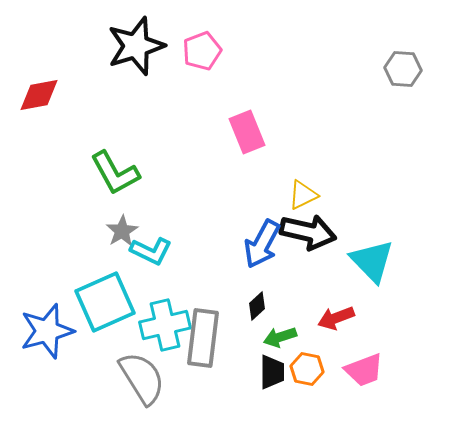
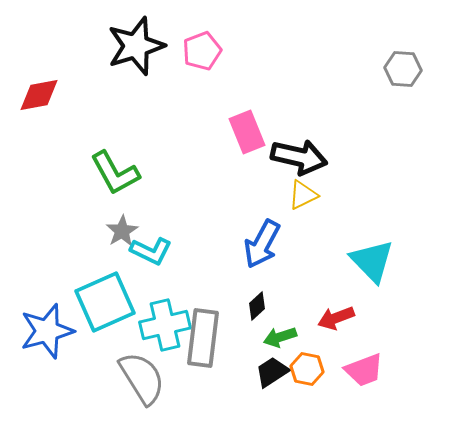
black arrow: moved 9 px left, 75 px up
black trapezoid: rotated 123 degrees counterclockwise
